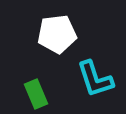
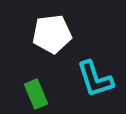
white pentagon: moved 5 px left
